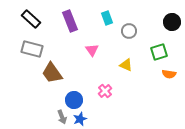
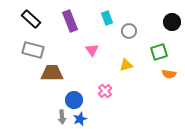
gray rectangle: moved 1 px right, 1 px down
yellow triangle: rotated 40 degrees counterclockwise
brown trapezoid: rotated 125 degrees clockwise
gray arrow: rotated 16 degrees clockwise
